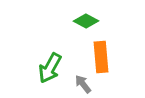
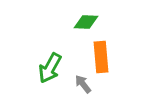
green diamond: moved 1 px down; rotated 25 degrees counterclockwise
